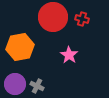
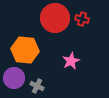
red circle: moved 2 px right, 1 px down
orange hexagon: moved 5 px right, 3 px down; rotated 16 degrees clockwise
pink star: moved 2 px right, 6 px down; rotated 12 degrees clockwise
purple circle: moved 1 px left, 6 px up
